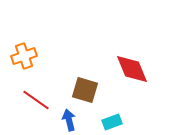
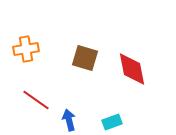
orange cross: moved 2 px right, 7 px up; rotated 10 degrees clockwise
red diamond: rotated 12 degrees clockwise
brown square: moved 32 px up
